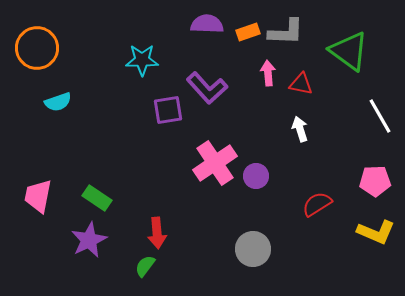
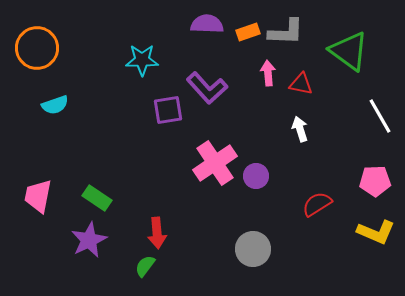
cyan semicircle: moved 3 px left, 3 px down
